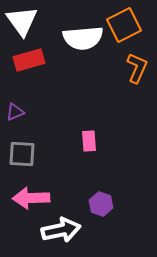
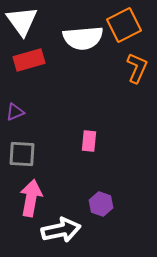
pink rectangle: rotated 10 degrees clockwise
pink arrow: rotated 102 degrees clockwise
